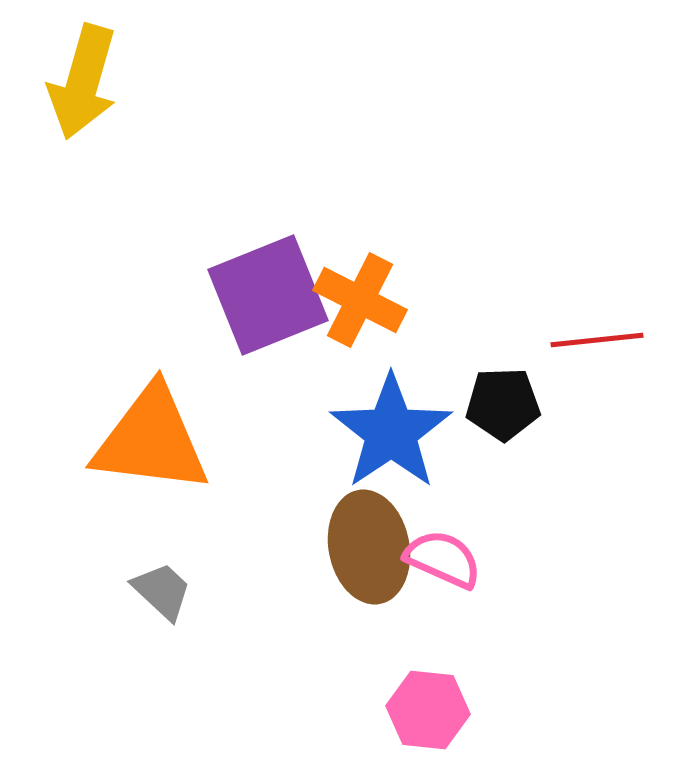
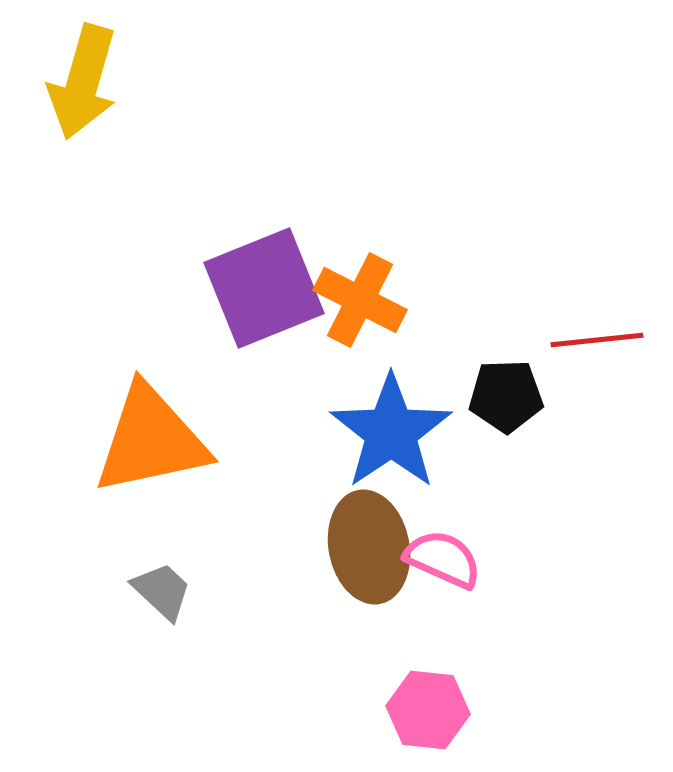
purple square: moved 4 px left, 7 px up
black pentagon: moved 3 px right, 8 px up
orange triangle: rotated 19 degrees counterclockwise
